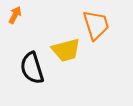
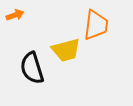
orange arrow: rotated 42 degrees clockwise
orange trapezoid: rotated 24 degrees clockwise
